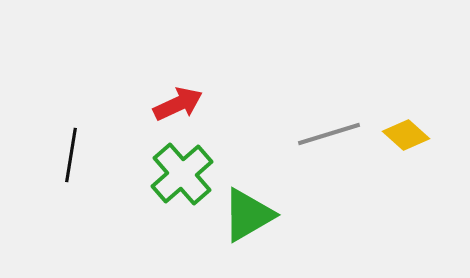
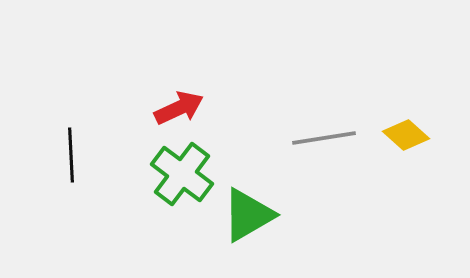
red arrow: moved 1 px right, 4 px down
gray line: moved 5 px left, 4 px down; rotated 8 degrees clockwise
black line: rotated 12 degrees counterclockwise
green cross: rotated 12 degrees counterclockwise
